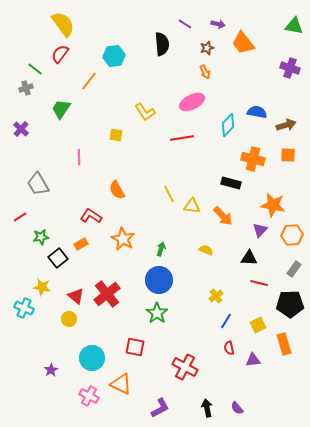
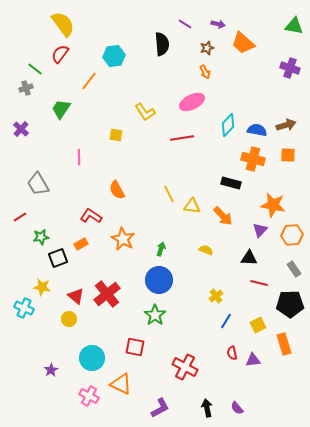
orange trapezoid at (243, 43): rotated 10 degrees counterclockwise
blue semicircle at (257, 112): moved 18 px down
black square at (58, 258): rotated 18 degrees clockwise
gray rectangle at (294, 269): rotated 70 degrees counterclockwise
green star at (157, 313): moved 2 px left, 2 px down
red semicircle at (229, 348): moved 3 px right, 5 px down
